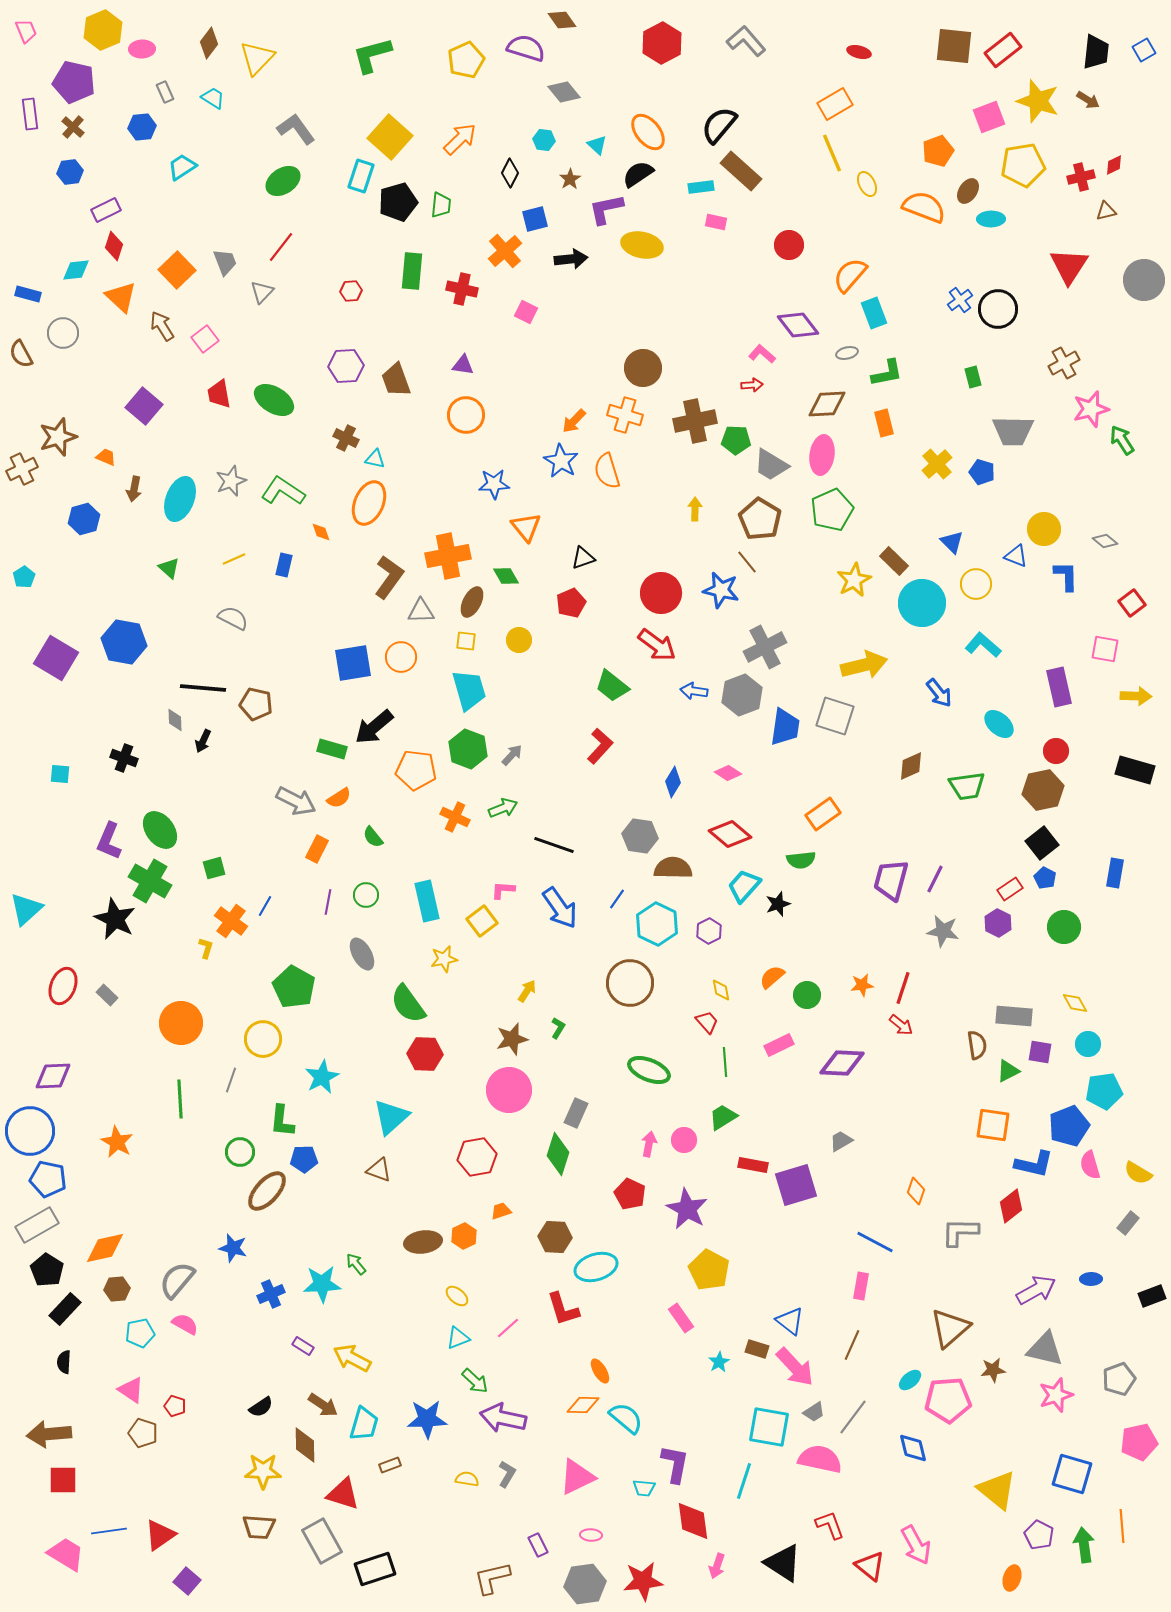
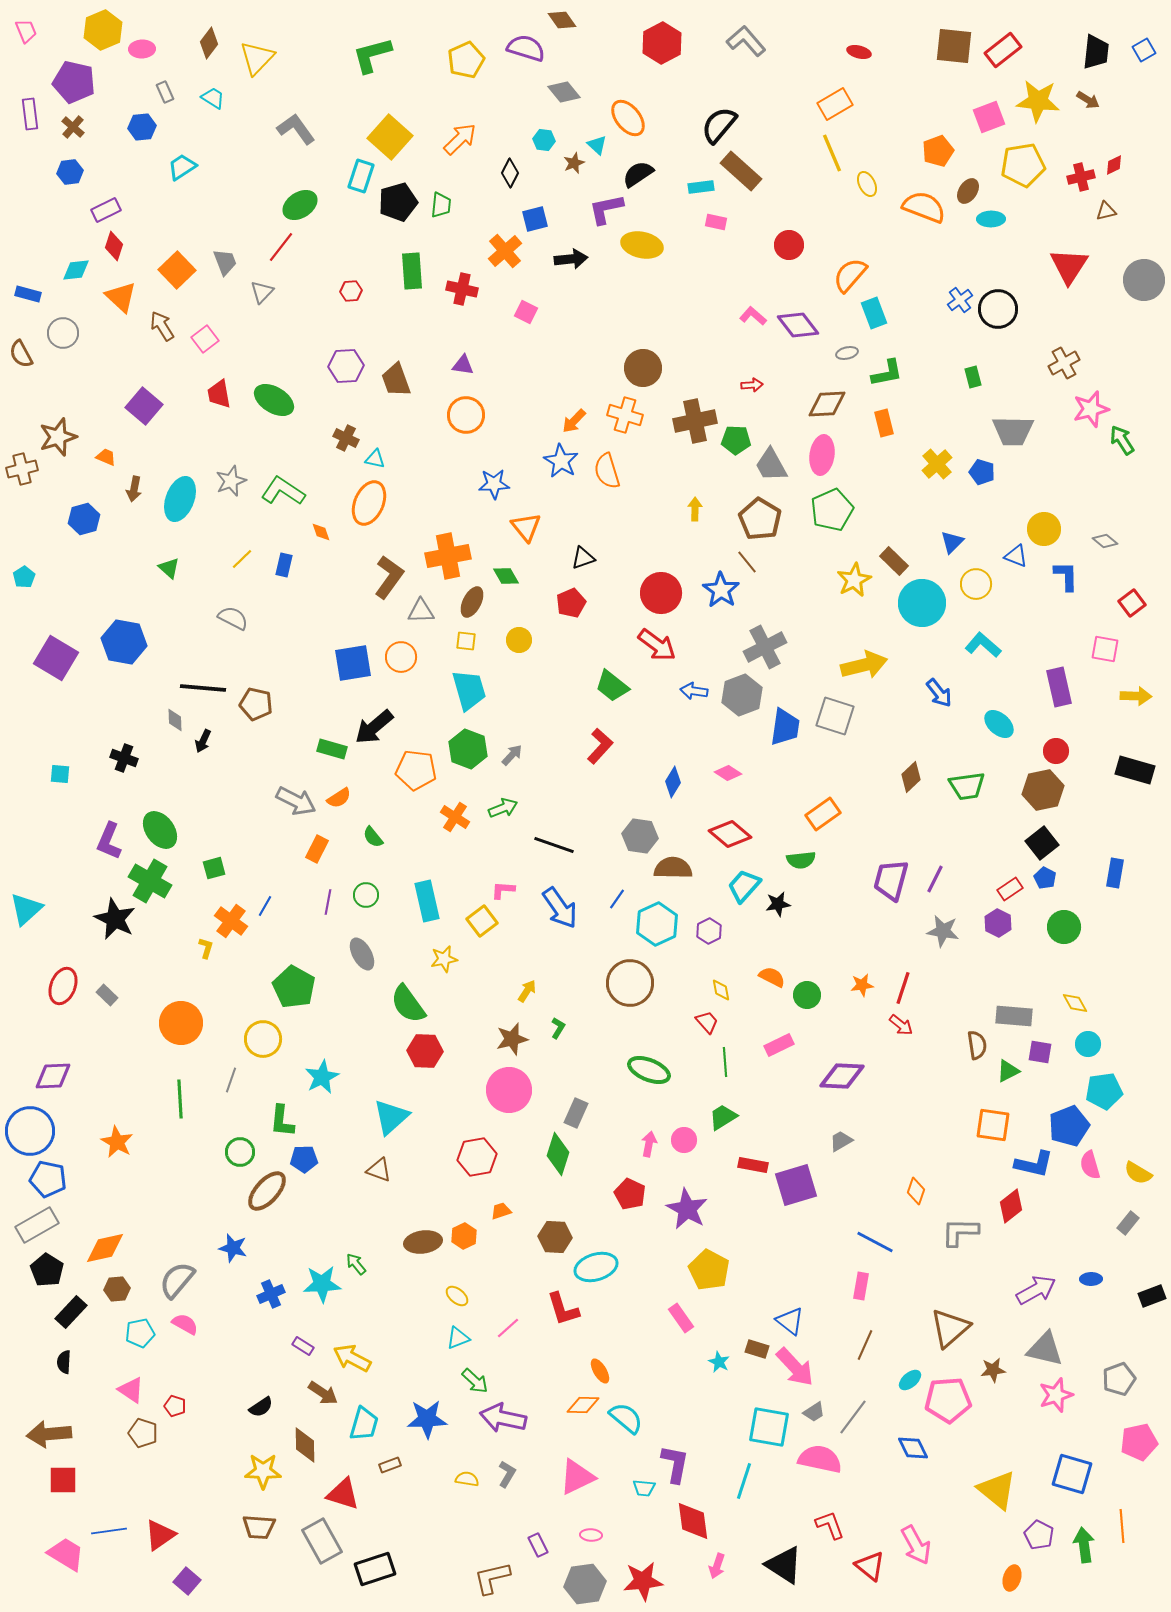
yellow star at (1038, 101): rotated 12 degrees counterclockwise
orange ellipse at (648, 132): moved 20 px left, 14 px up
brown star at (570, 179): moved 4 px right, 16 px up; rotated 10 degrees clockwise
green ellipse at (283, 181): moved 17 px right, 24 px down
green rectangle at (412, 271): rotated 9 degrees counterclockwise
pink L-shape at (762, 354): moved 9 px left, 38 px up
gray trapezoid at (771, 465): rotated 30 degrees clockwise
brown cross at (22, 469): rotated 12 degrees clockwise
blue triangle at (952, 542): rotated 30 degrees clockwise
yellow line at (234, 559): moved 8 px right; rotated 20 degrees counterclockwise
blue star at (721, 590): rotated 21 degrees clockwise
brown diamond at (911, 766): moved 11 px down; rotated 20 degrees counterclockwise
orange cross at (455, 817): rotated 8 degrees clockwise
black star at (778, 904): rotated 10 degrees clockwise
cyan hexagon at (657, 924): rotated 9 degrees clockwise
orange semicircle at (772, 977): rotated 68 degrees clockwise
red hexagon at (425, 1054): moved 3 px up
purple diamond at (842, 1063): moved 13 px down
black rectangle at (65, 1309): moved 6 px right, 3 px down
brown line at (852, 1345): moved 13 px right
cyan star at (719, 1362): rotated 15 degrees counterclockwise
brown arrow at (323, 1405): moved 12 px up
blue diamond at (913, 1448): rotated 12 degrees counterclockwise
black triangle at (783, 1563): moved 1 px right, 2 px down
